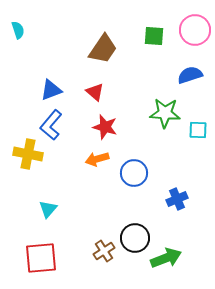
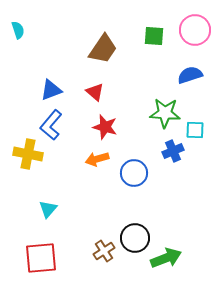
cyan square: moved 3 px left
blue cross: moved 4 px left, 48 px up
